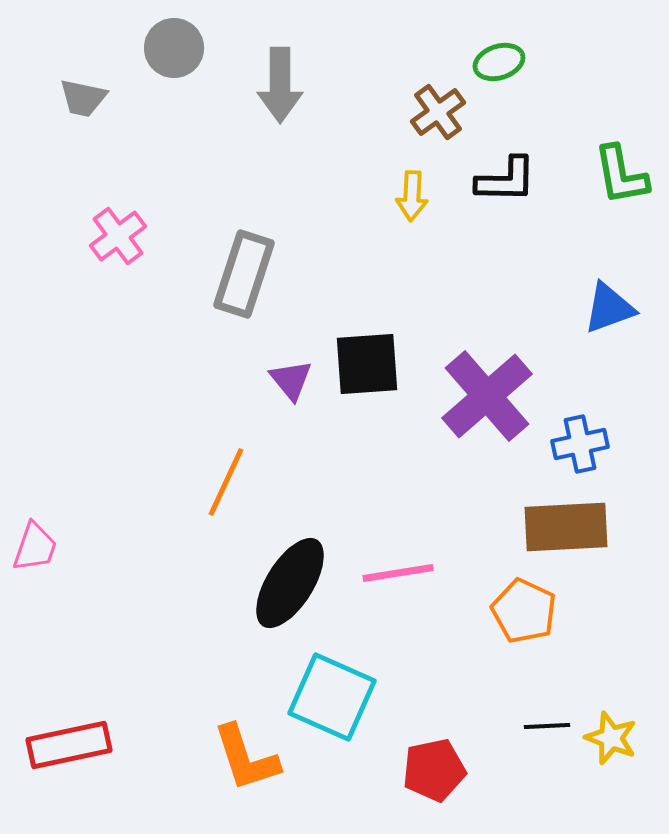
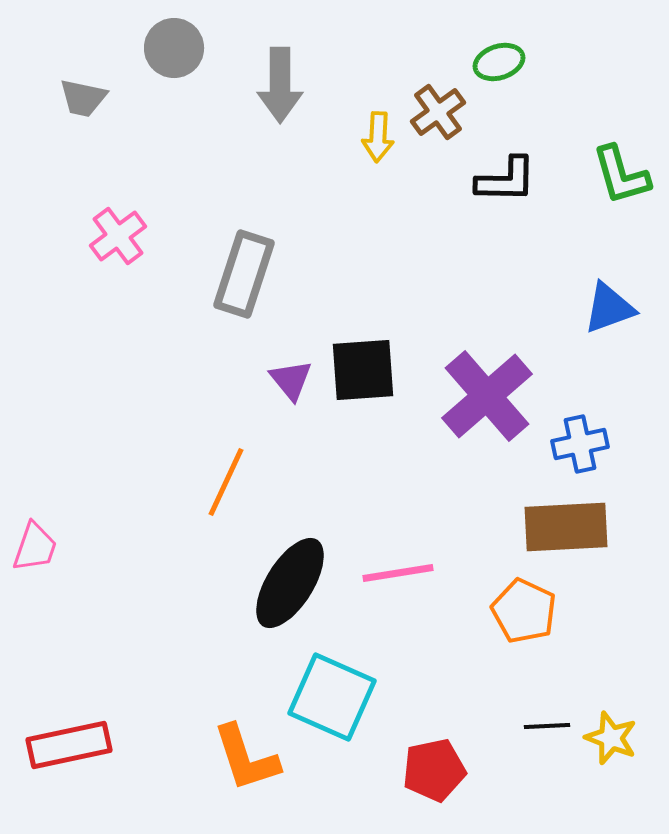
green L-shape: rotated 6 degrees counterclockwise
yellow arrow: moved 34 px left, 59 px up
black square: moved 4 px left, 6 px down
